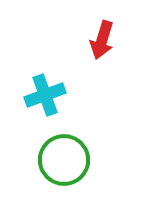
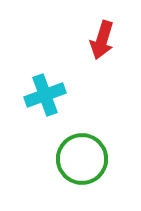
green circle: moved 18 px right, 1 px up
